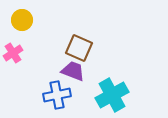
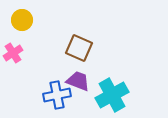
purple trapezoid: moved 5 px right, 10 px down
